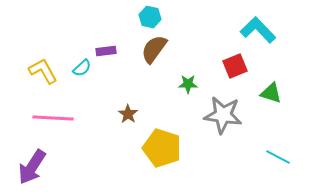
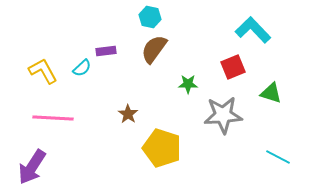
cyan L-shape: moved 5 px left
red square: moved 2 px left, 1 px down
gray star: rotated 12 degrees counterclockwise
